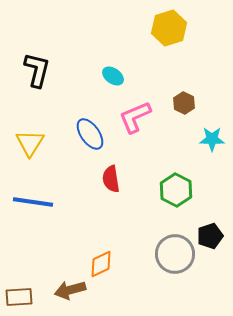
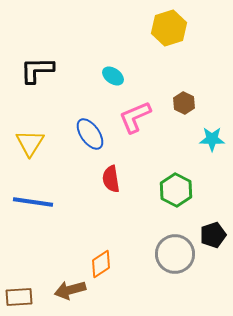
black L-shape: rotated 105 degrees counterclockwise
black pentagon: moved 3 px right, 1 px up
orange diamond: rotated 8 degrees counterclockwise
